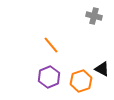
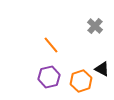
gray cross: moved 1 px right, 10 px down; rotated 28 degrees clockwise
purple hexagon: rotated 10 degrees clockwise
